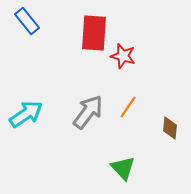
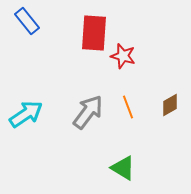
orange line: rotated 55 degrees counterclockwise
brown diamond: moved 23 px up; rotated 55 degrees clockwise
green triangle: rotated 16 degrees counterclockwise
